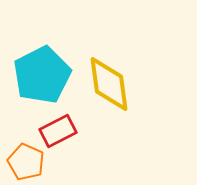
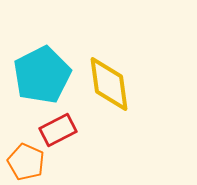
red rectangle: moved 1 px up
